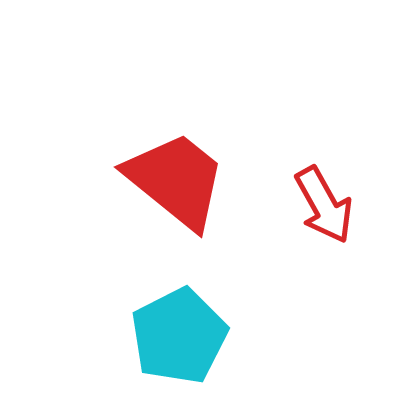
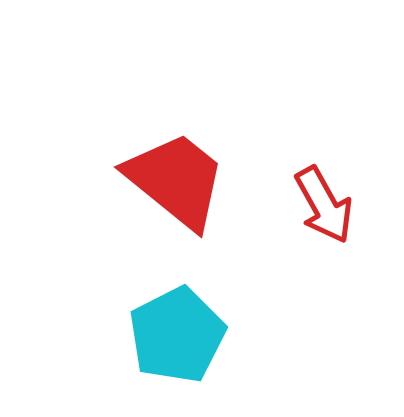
cyan pentagon: moved 2 px left, 1 px up
